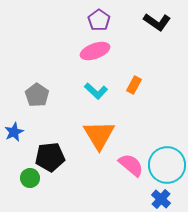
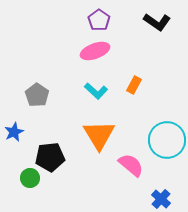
cyan circle: moved 25 px up
